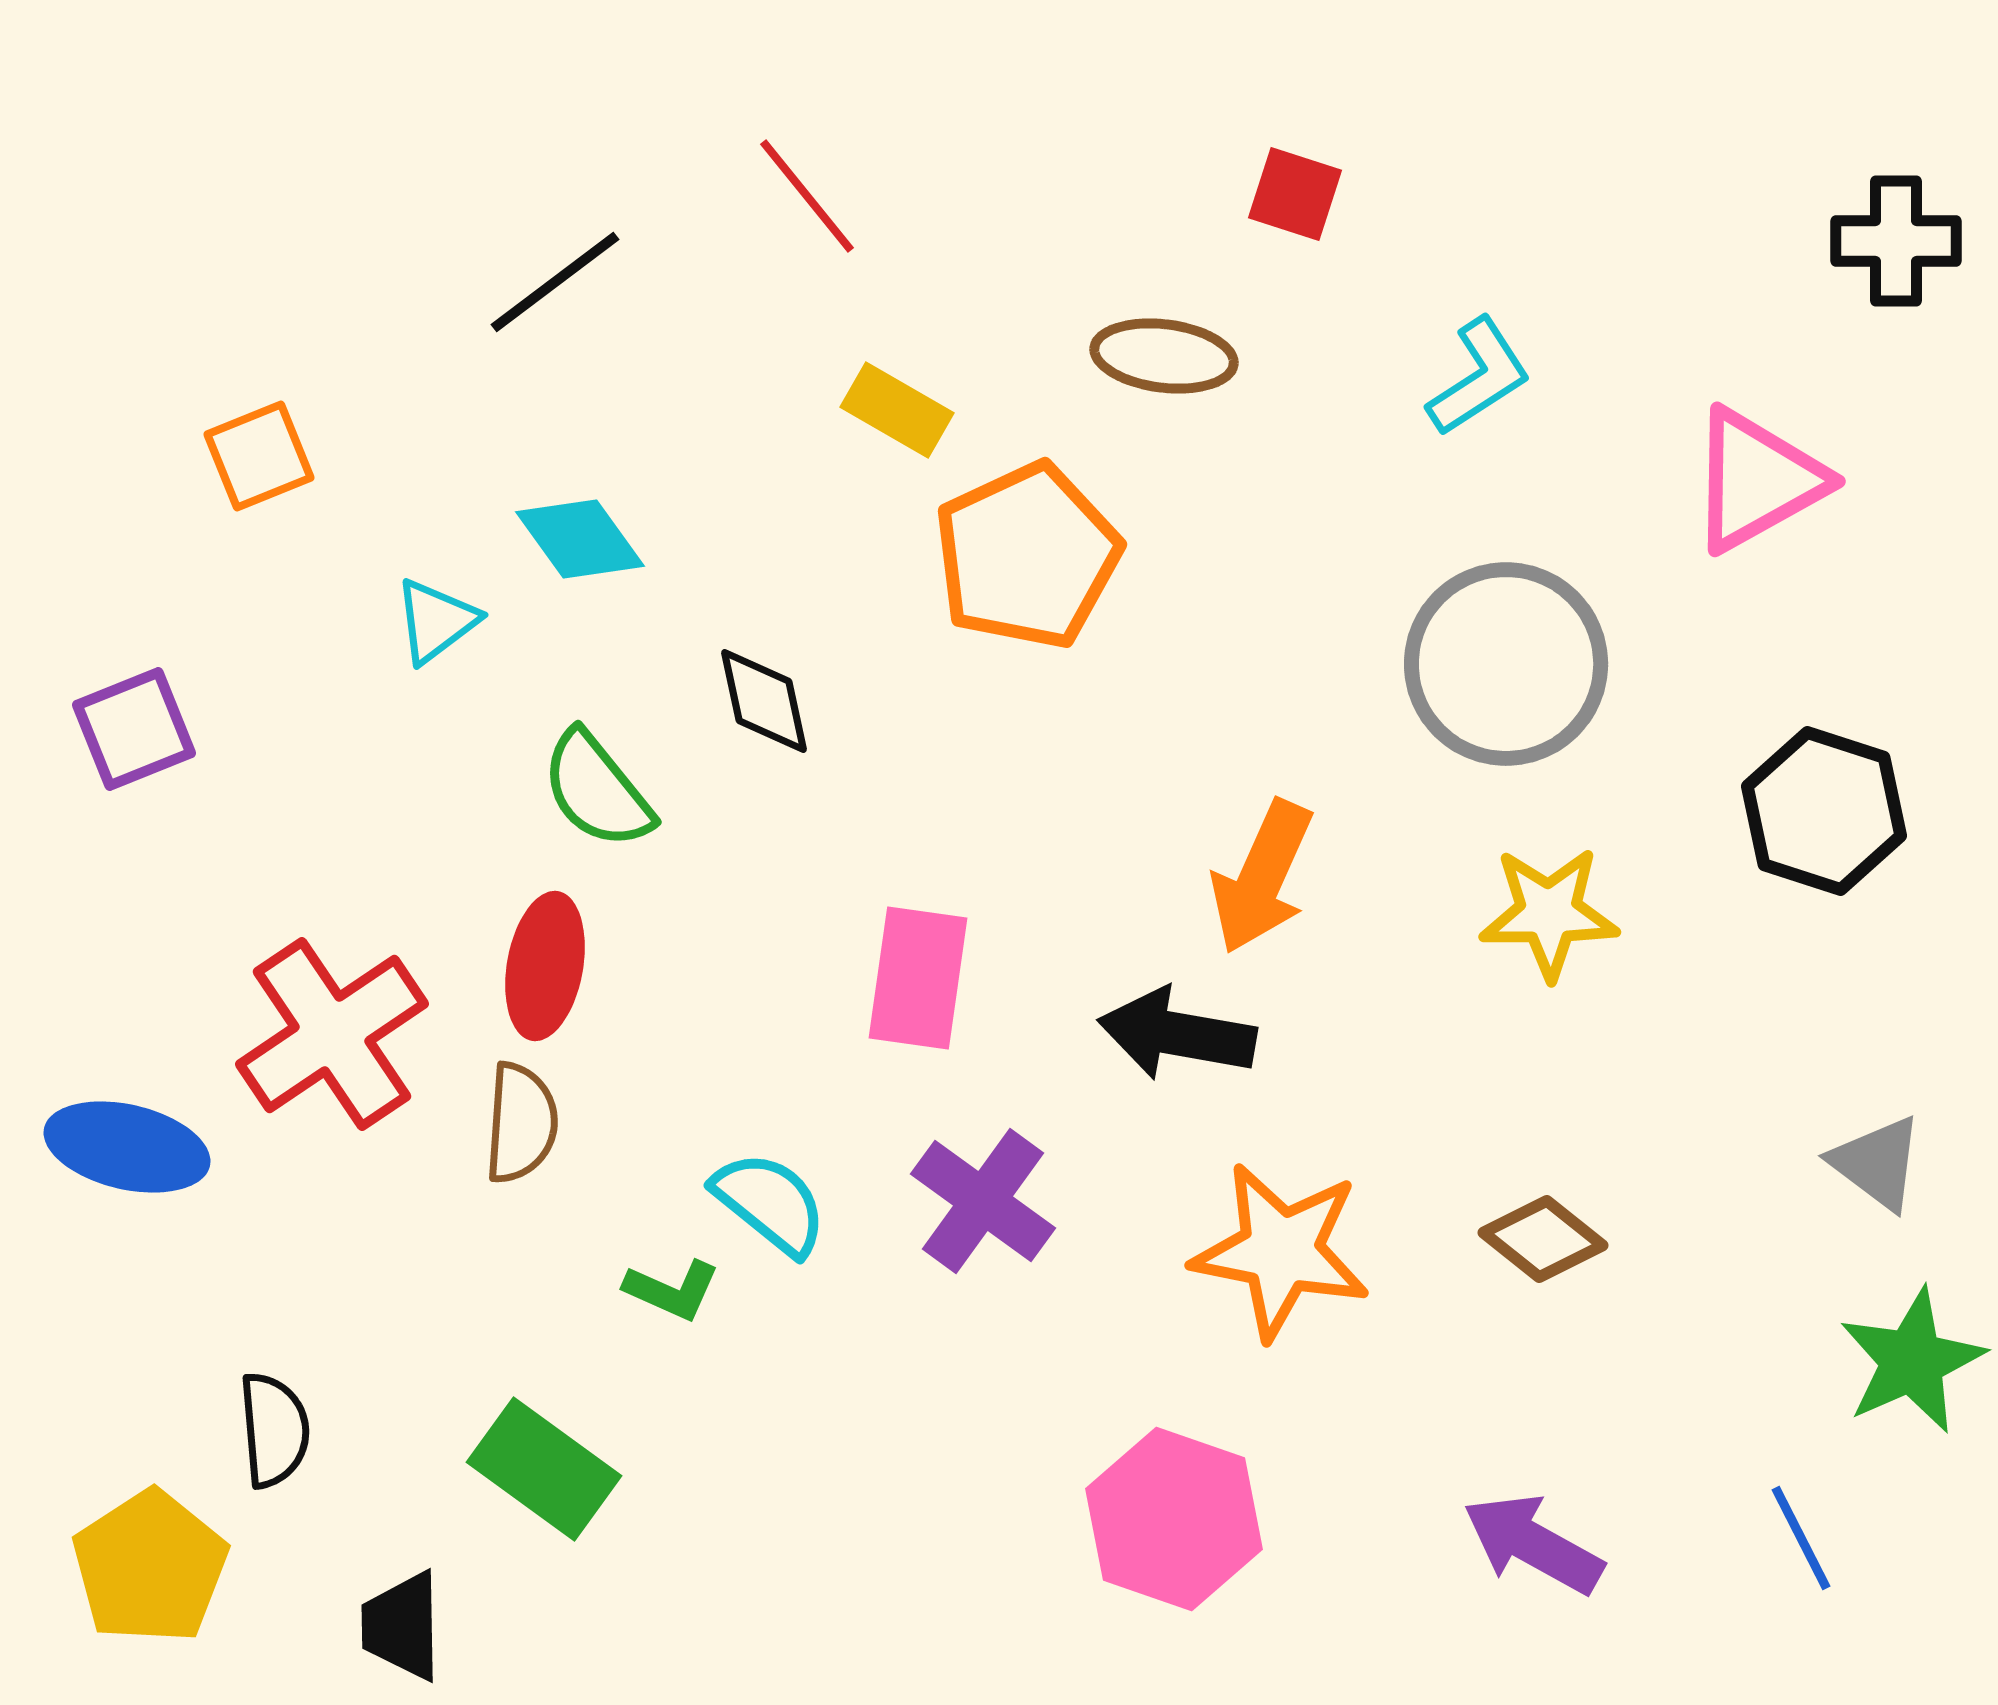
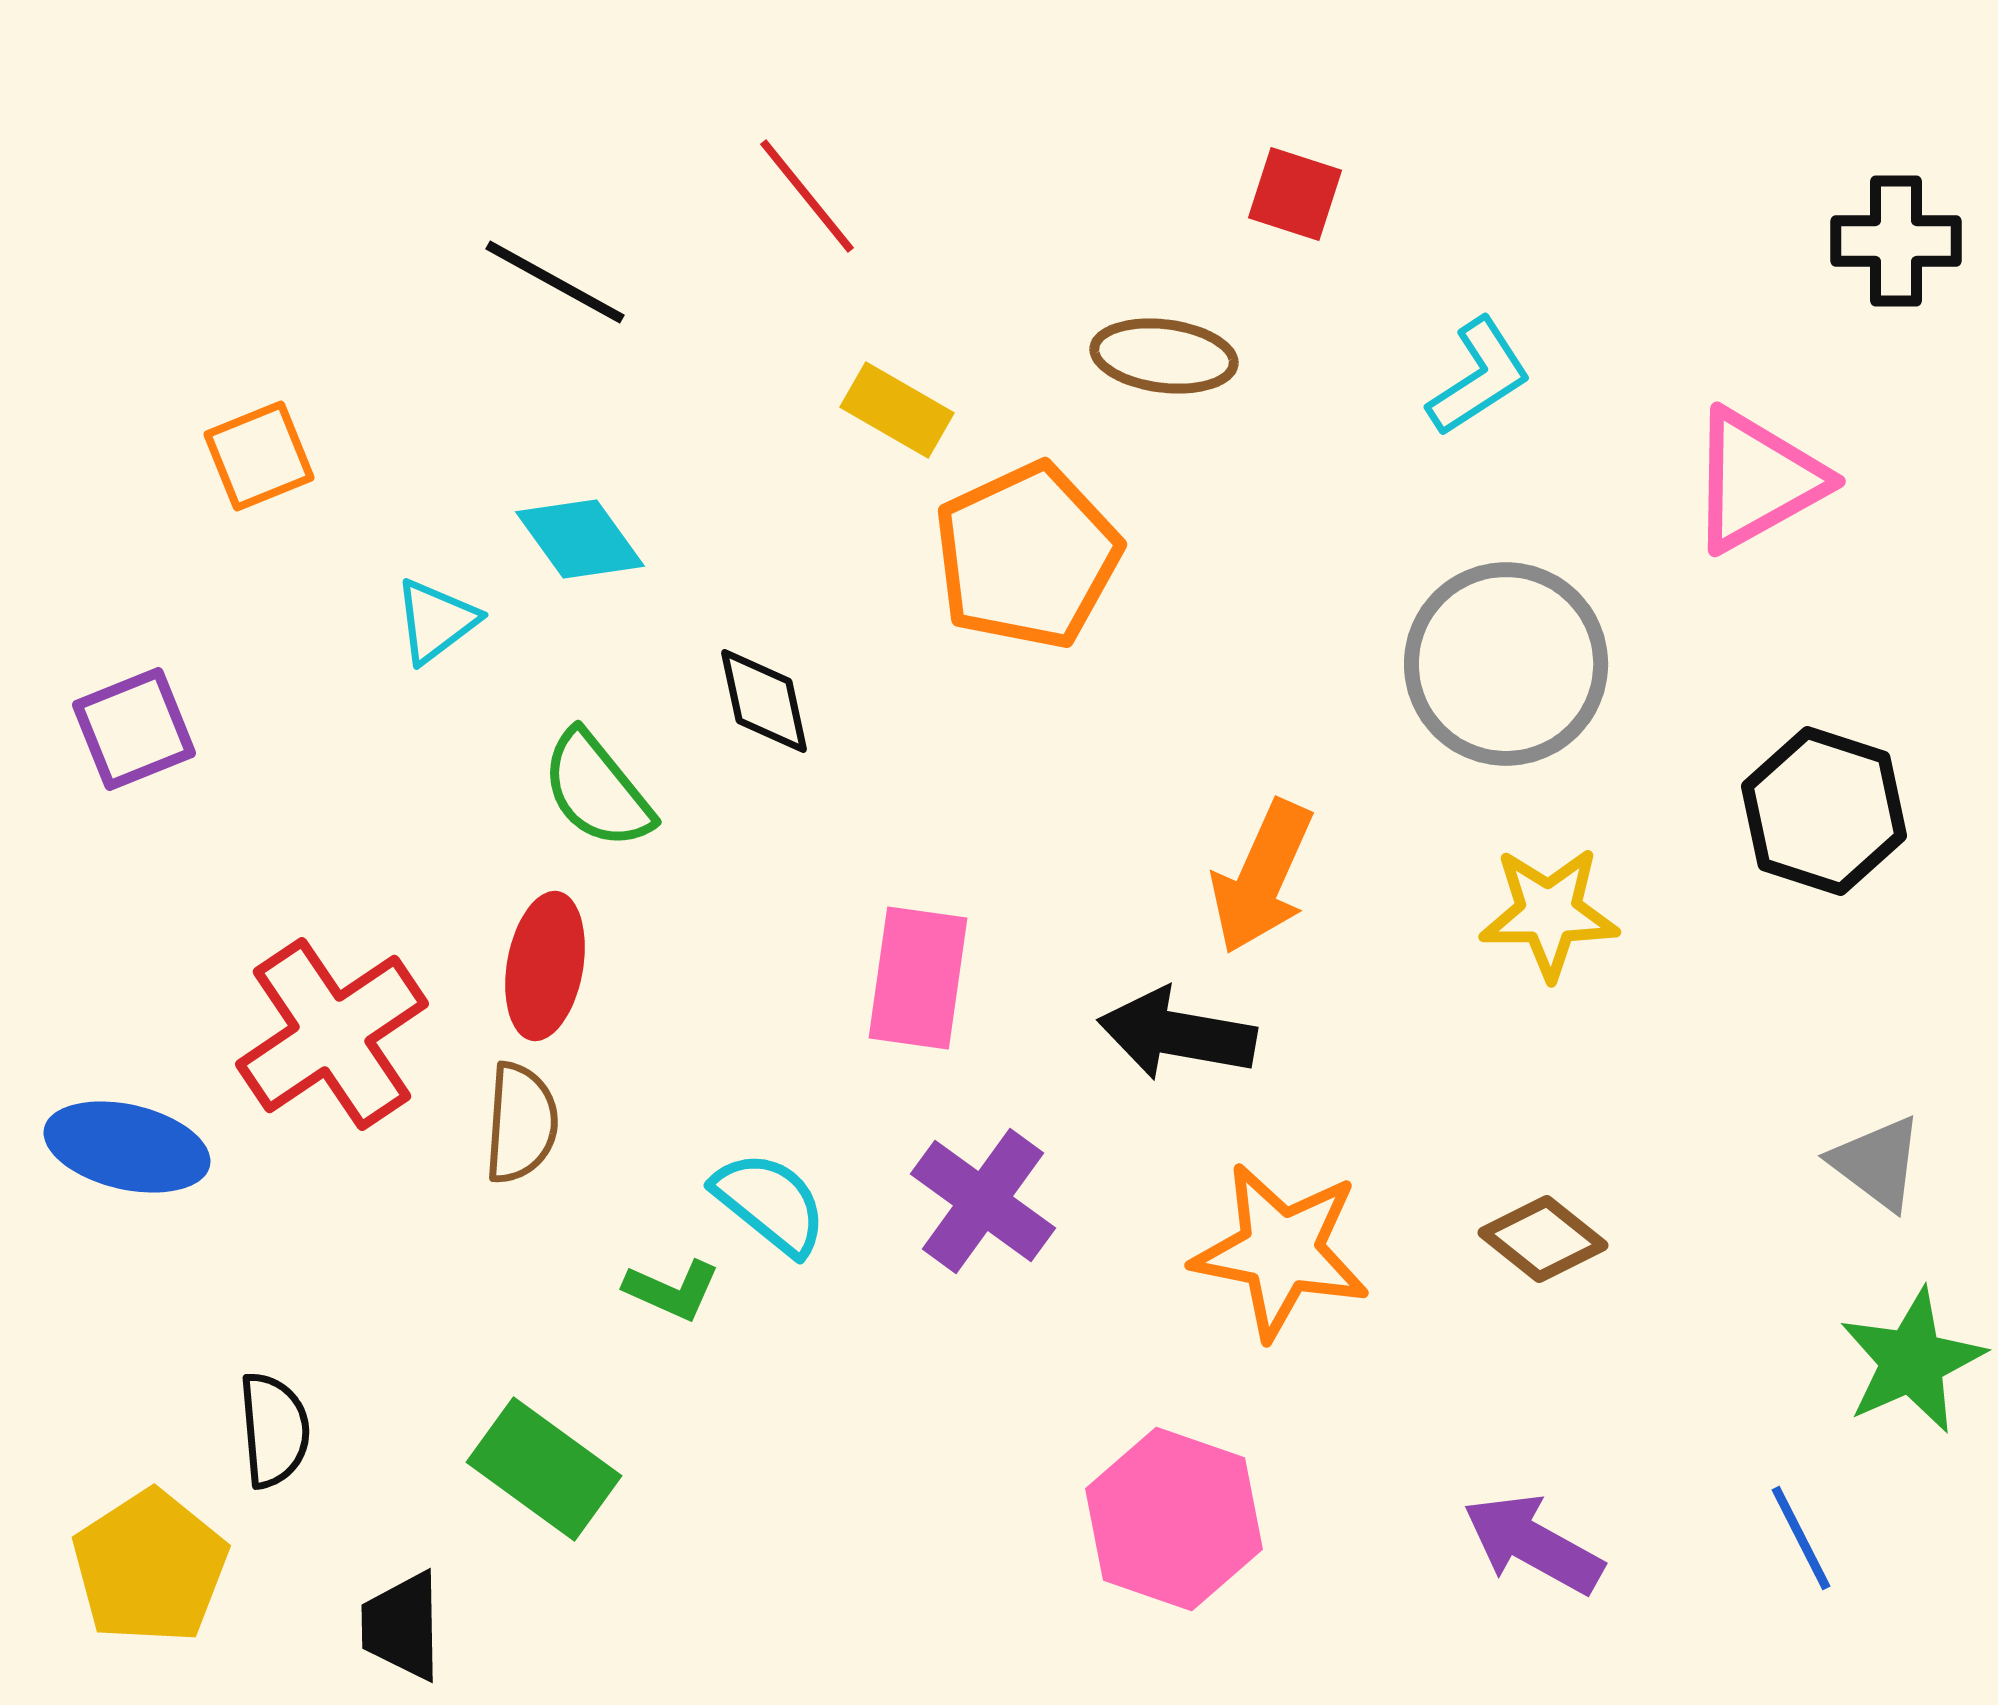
black line: rotated 66 degrees clockwise
